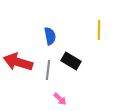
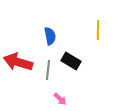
yellow line: moved 1 px left
